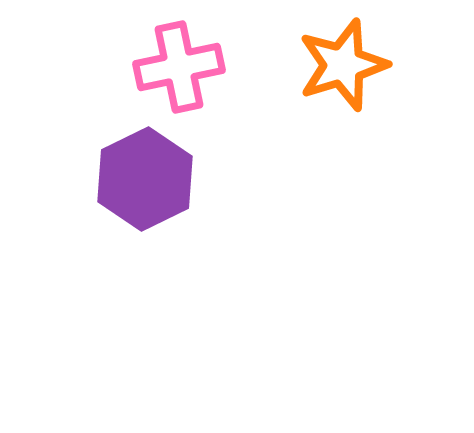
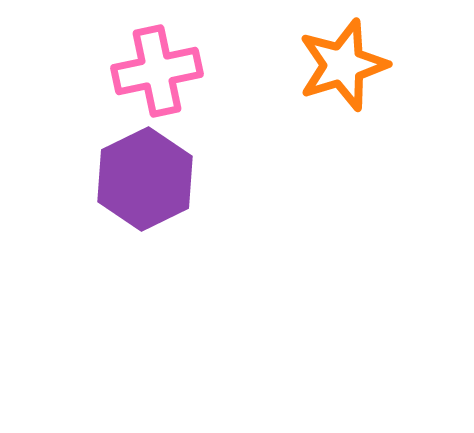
pink cross: moved 22 px left, 4 px down
